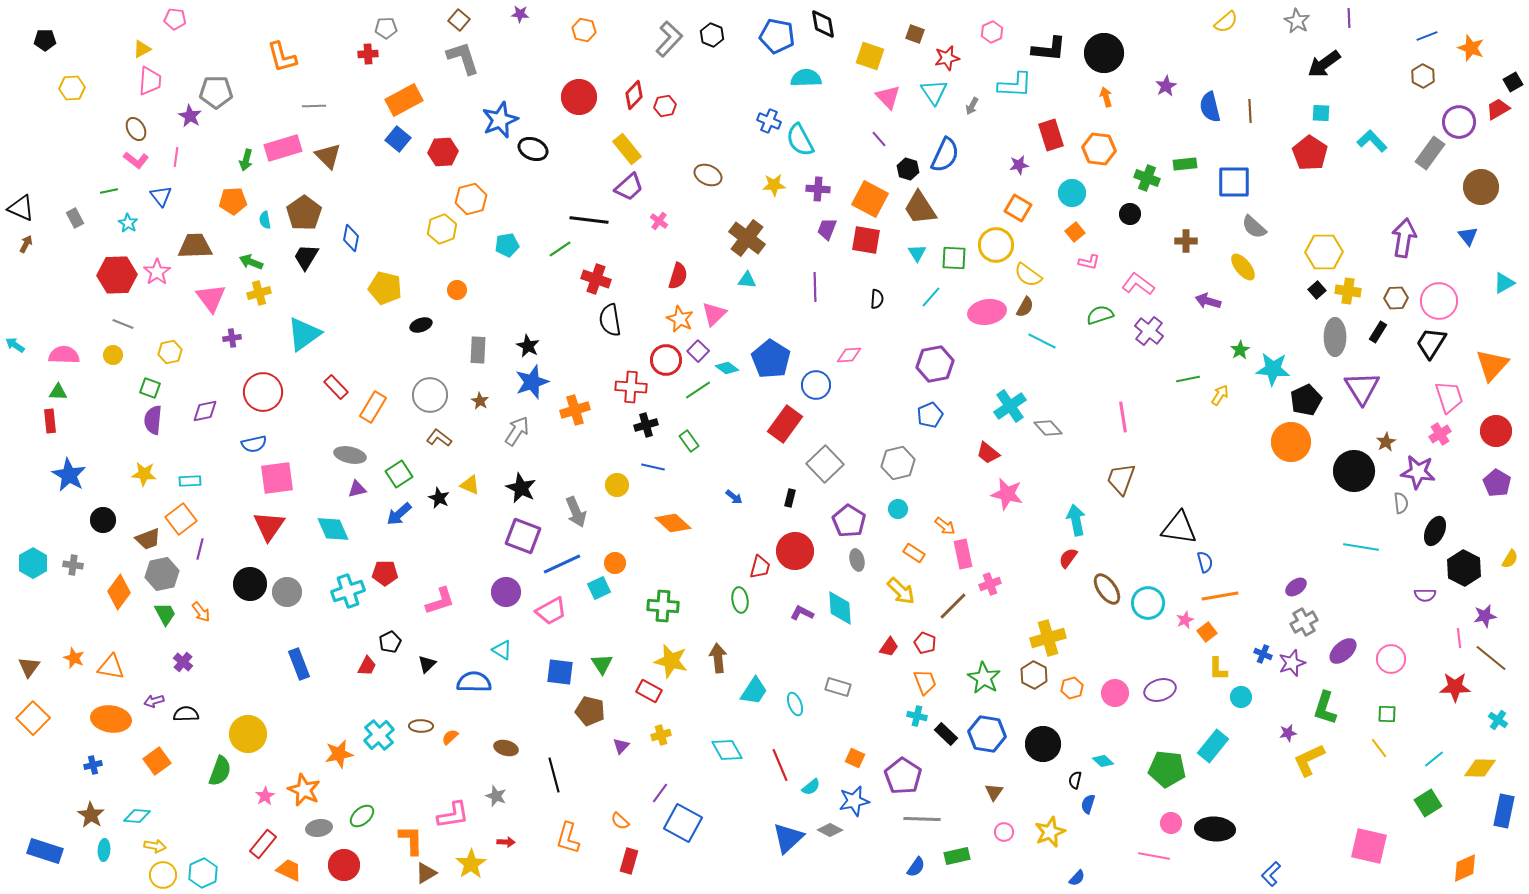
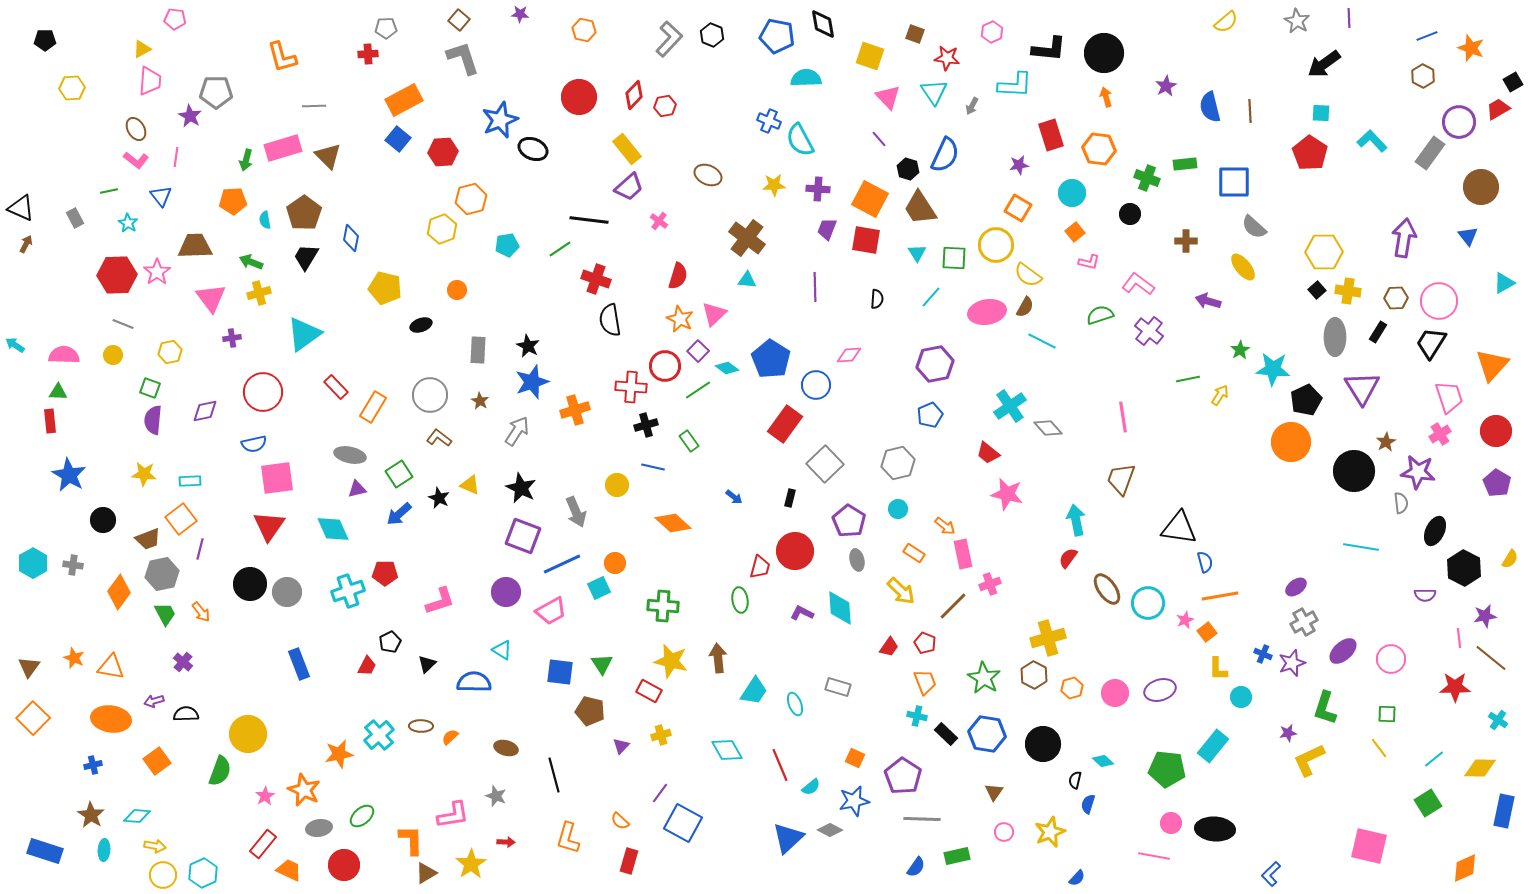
red star at (947, 58): rotated 20 degrees clockwise
red circle at (666, 360): moved 1 px left, 6 px down
